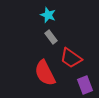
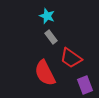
cyan star: moved 1 px left, 1 px down
